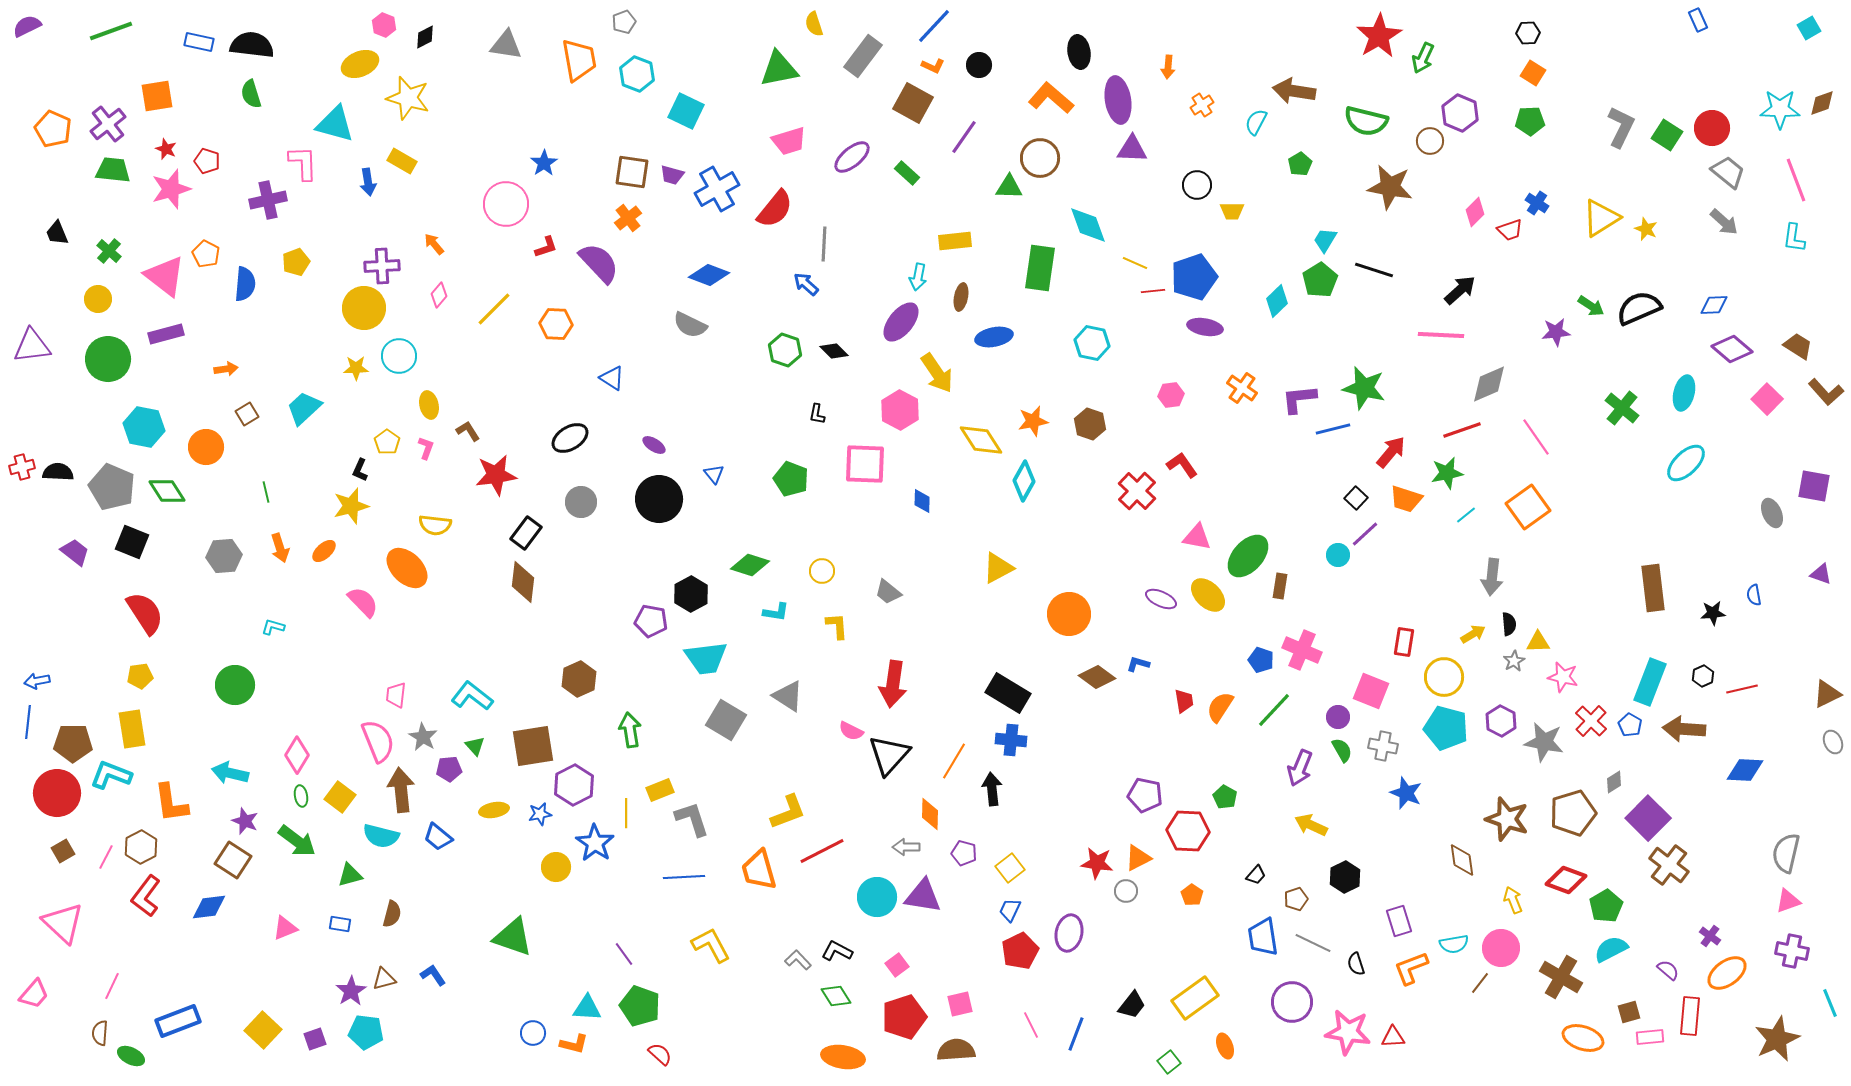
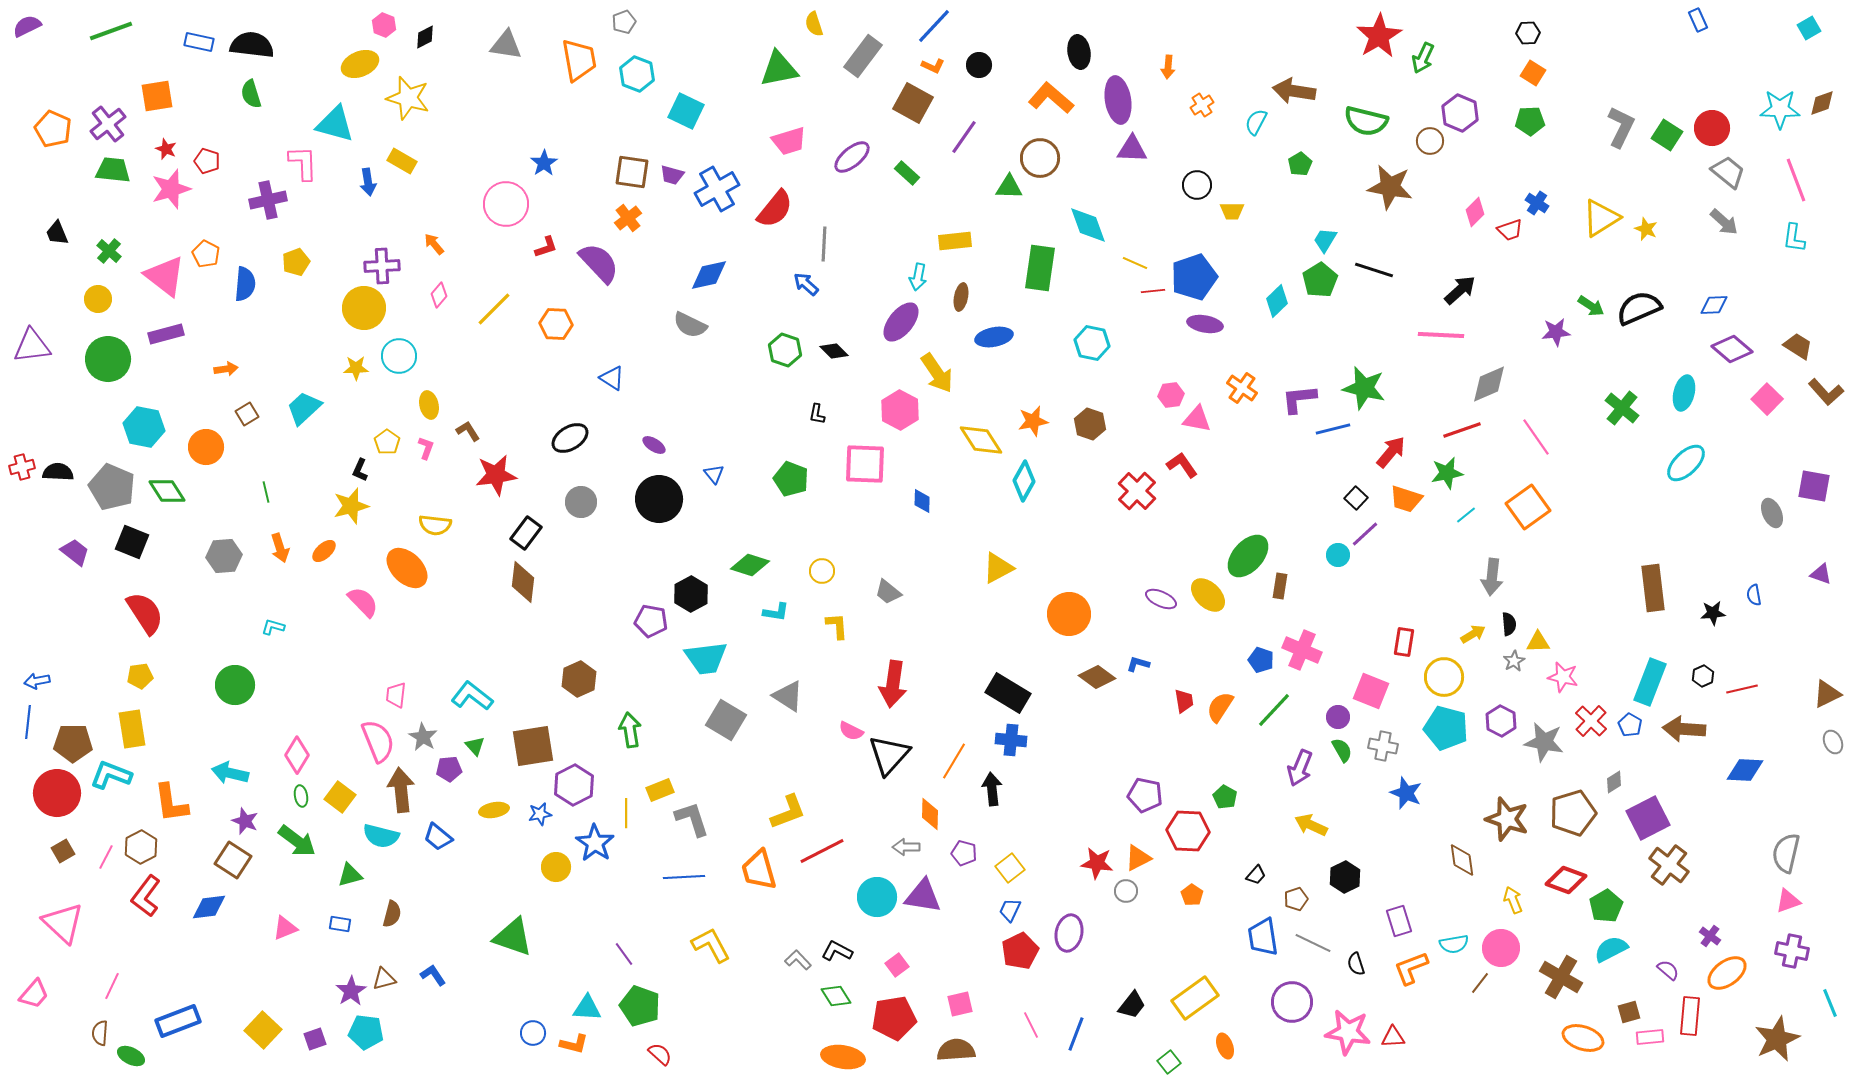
blue diamond at (709, 275): rotated 33 degrees counterclockwise
purple ellipse at (1205, 327): moved 3 px up
pink triangle at (1197, 537): moved 118 px up
purple square at (1648, 818): rotated 18 degrees clockwise
red pentagon at (904, 1017): moved 10 px left, 1 px down; rotated 9 degrees clockwise
